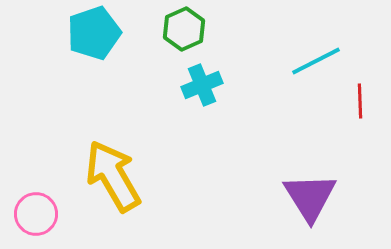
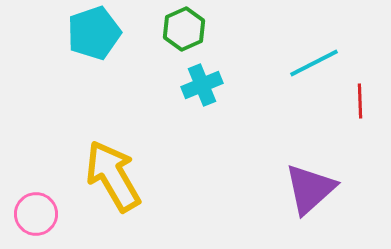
cyan line: moved 2 px left, 2 px down
purple triangle: moved 8 px up; rotated 20 degrees clockwise
